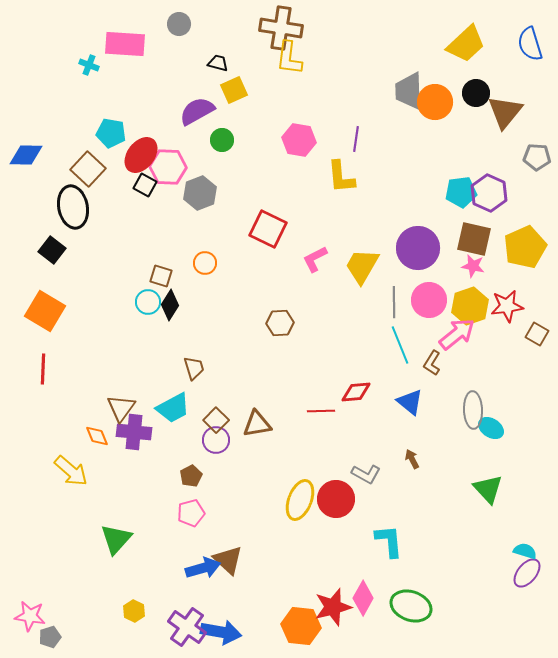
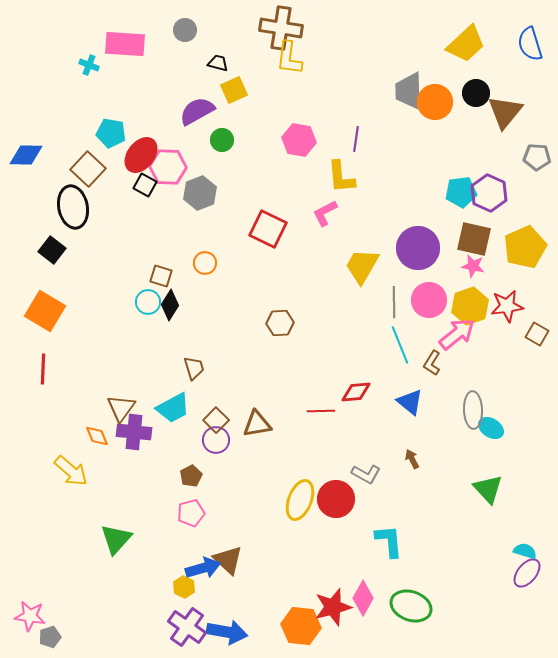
gray circle at (179, 24): moved 6 px right, 6 px down
pink L-shape at (315, 259): moved 10 px right, 46 px up
yellow hexagon at (134, 611): moved 50 px right, 24 px up
blue arrow at (221, 632): moved 6 px right
